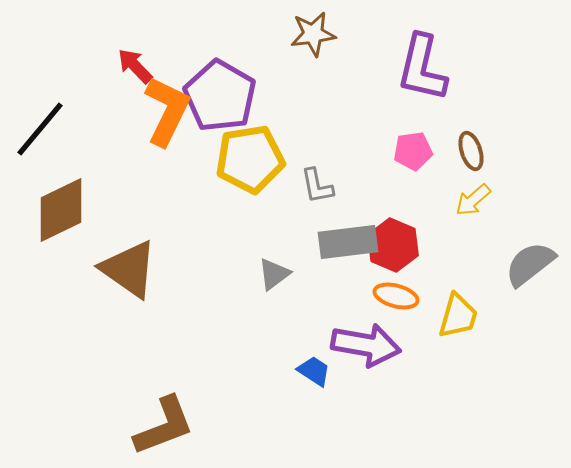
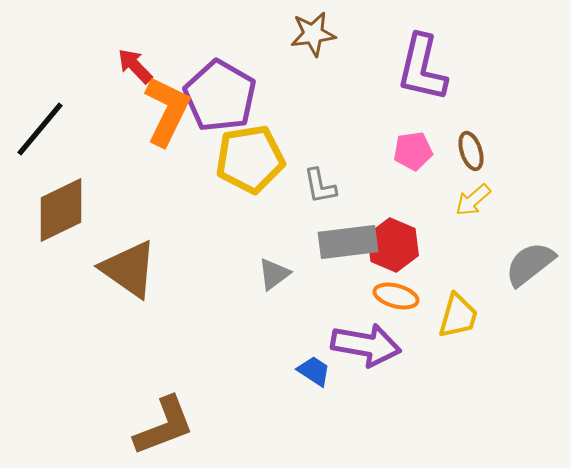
gray L-shape: moved 3 px right
